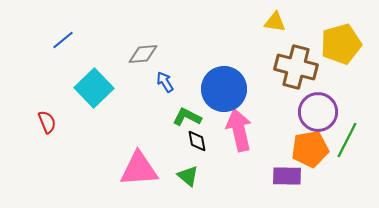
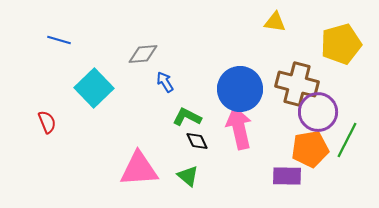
blue line: moved 4 px left; rotated 55 degrees clockwise
brown cross: moved 1 px right, 17 px down
blue circle: moved 16 px right
pink arrow: moved 2 px up
black diamond: rotated 15 degrees counterclockwise
